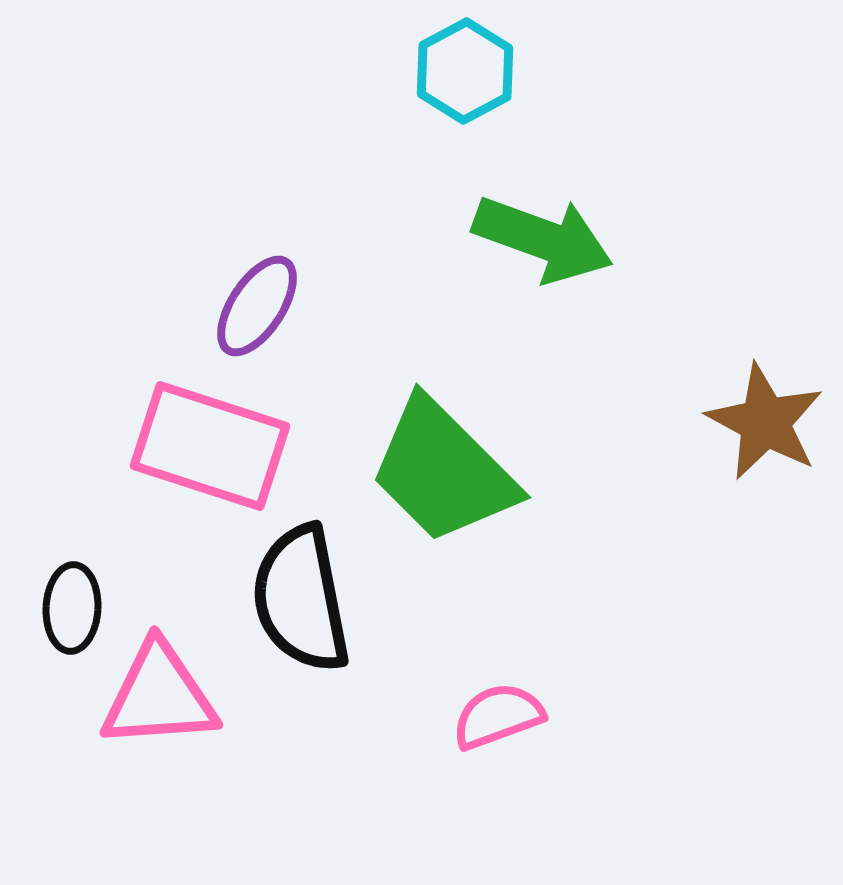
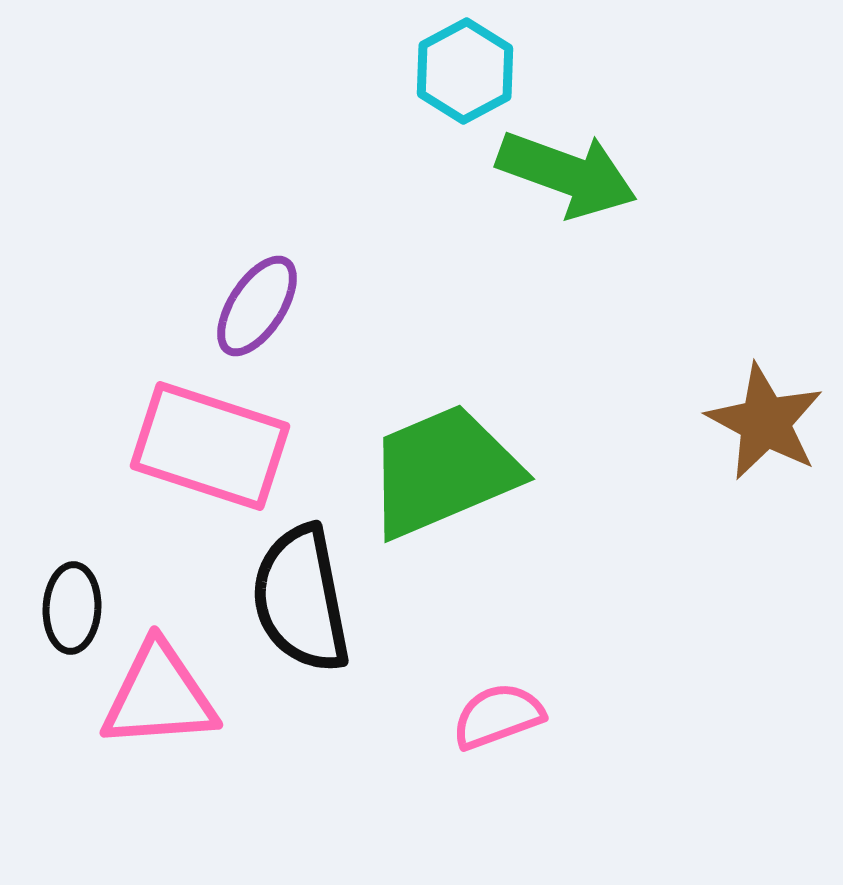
green arrow: moved 24 px right, 65 px up
green trapezoid: rotated 112 degrees clockwise
